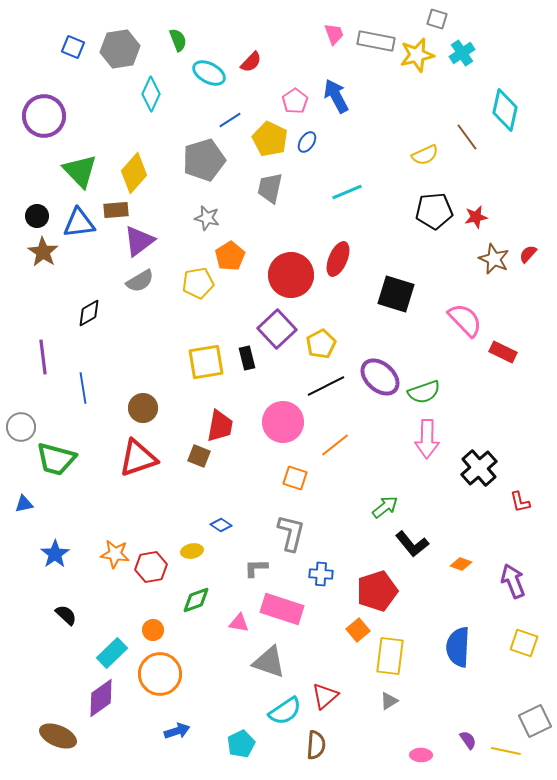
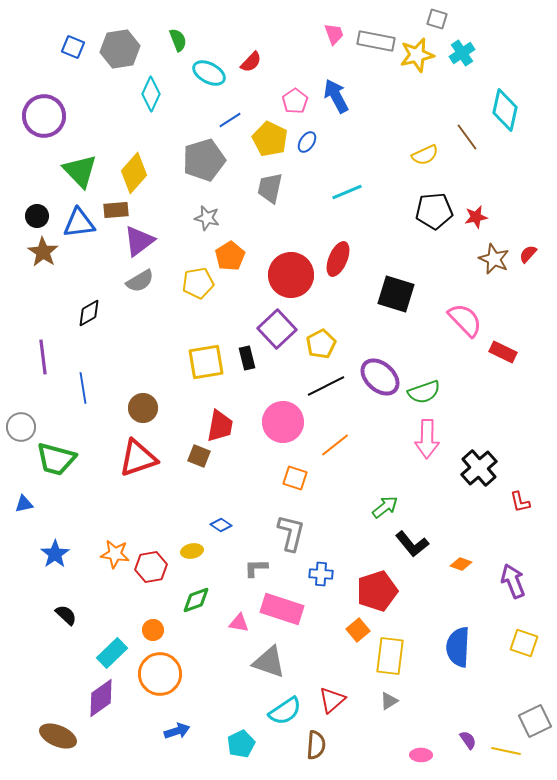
red triangle at (325, 696): moved 7 px right, 4 px down
